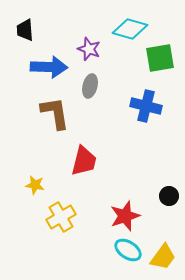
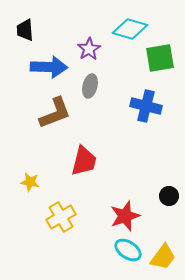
purple star: rotated 20 degrees clockwise
brown L-shape: rotated 78 degrees clockwise
yellow star: moved 5 px left, 3 px up
